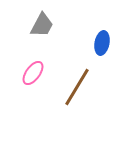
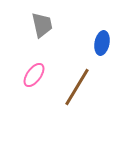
gray trapezoid: rotated 40 degrees counterclockwise
pink ellipse: moved 1 px right, 2 px down
